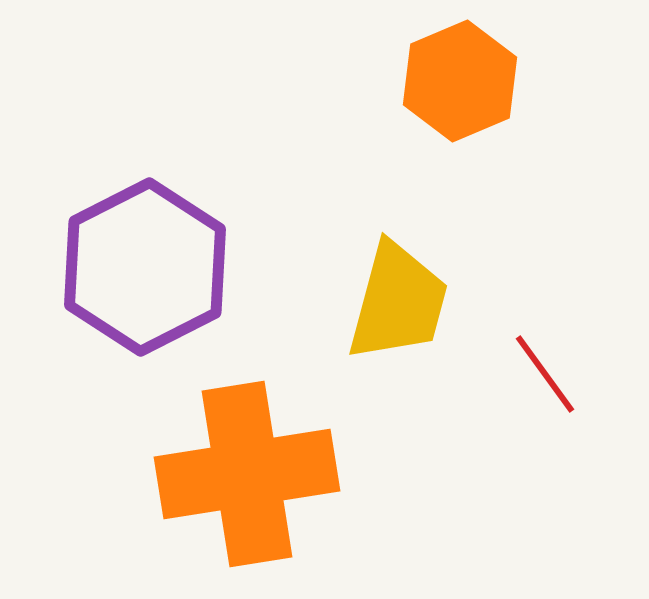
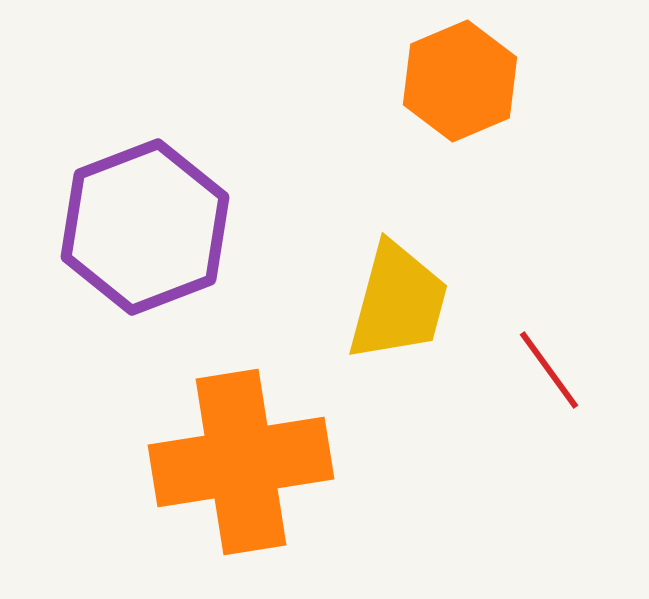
purple hexagon: moved 40 px up; rotated 6 degrees clockwise
red line: moved 4 px right, 4 px up
orange cross: moved 6 px left, 12 px up
